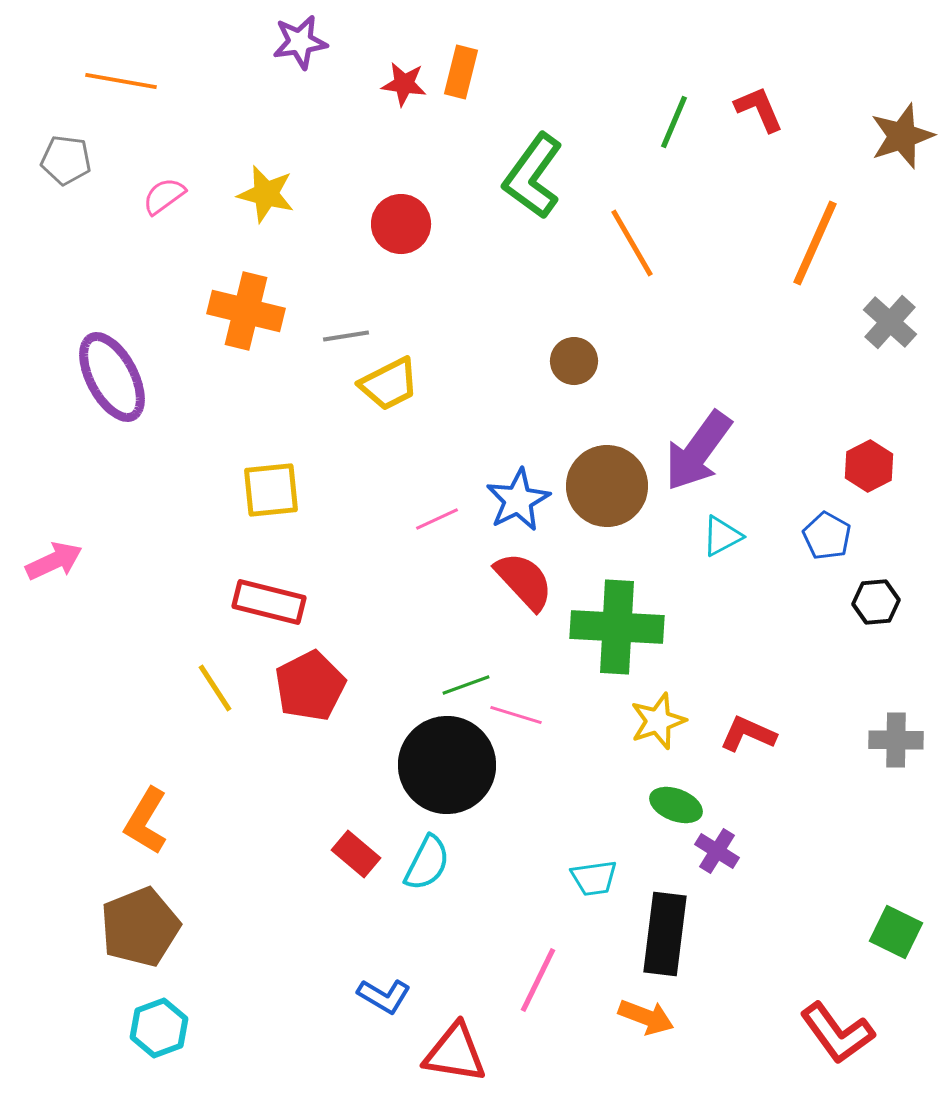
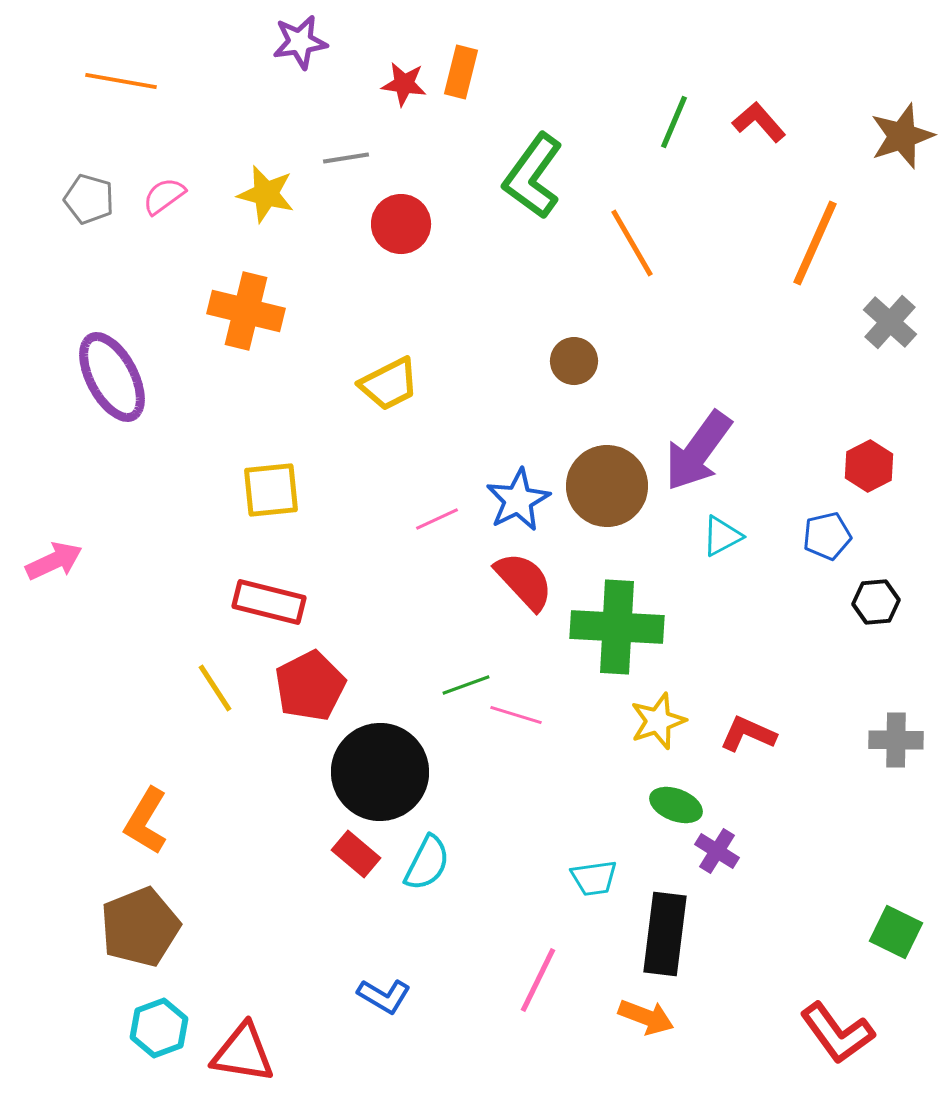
red L-shape at (759, 109): moved 13 px down; rotated 18 degrees counterclockwise
gray pentagon at (66, 160): moved 23 px right, 39 px down; rotated 9 degrees clockwise
gray line at (346, 336): moved 178 px up
blue pentagon at (827, 536): rotated 30 degrees clockwise
black circle at (447, 765): moved 67 px left, 7 px down
red triangle at (455, 1053): moved 212 px left
